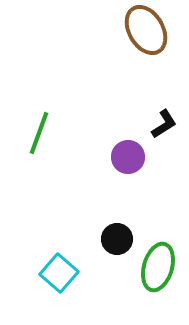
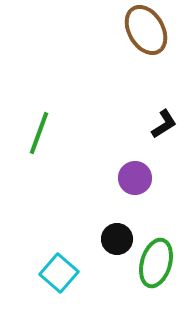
purple circle: moved 7 px right, 21 px down
green ellipse: moved 2 px left, 4 px up
